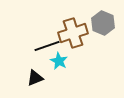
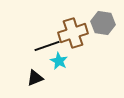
gray hexagon: rotated 15 degrees counterclockwise
